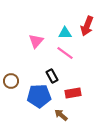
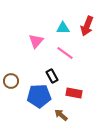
cyan triangle: moved 2 px left, 5 px up
red rectangle: moved 1 px right; rotated 21 degrees clockwise
